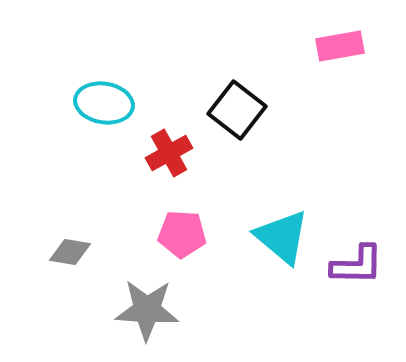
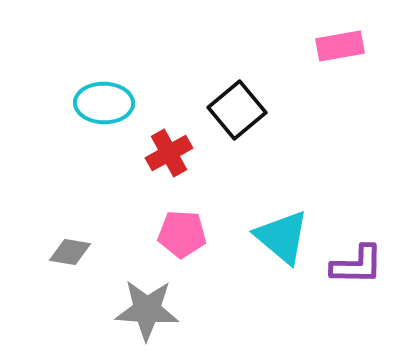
cyan ellipse: rotated 8 degrees counterclockwise
black square: rotated 12 degrees clockwise
